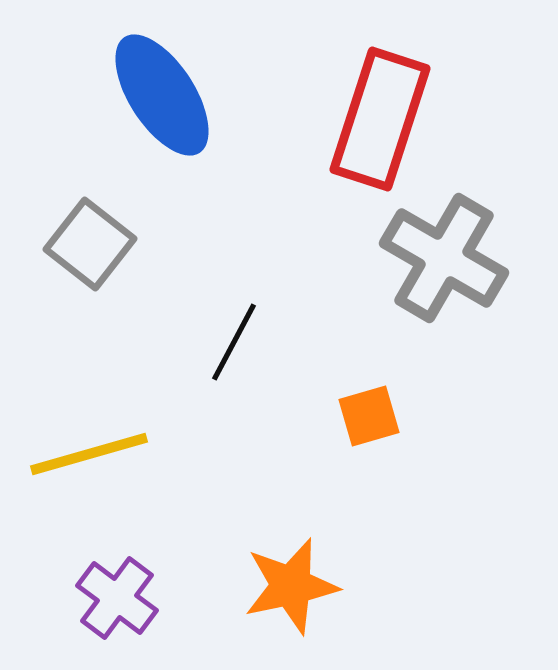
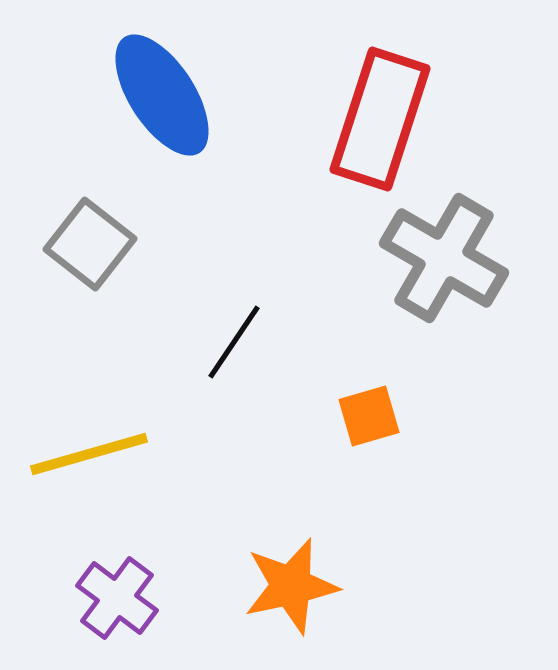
black line: rotated 6 degrees clockwise
